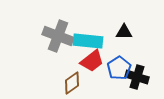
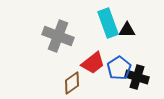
black triangle: moved 3 px right, 2 px up
cyan rectangle: moved 20 px right, 18 px up; rotated 64 degrees clockwise
red trapezoid: moved 1 px right, 2 px down
